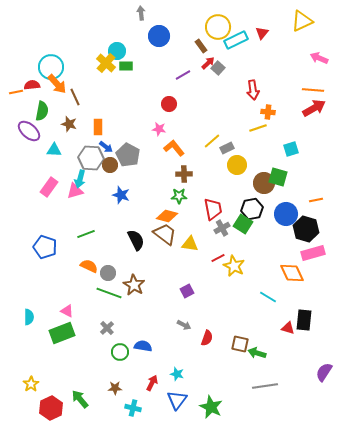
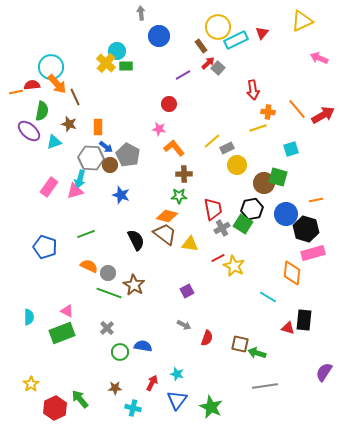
orange line at (313, 90): moved 16 px left, 19 px down; rotated 45 degrees clockwise
red arrow at (314, 108): moved 9 px right, 7 px down
cyan triangle at (54, 150): moved 8 px up; rotated 21 degrees counterclockwise
orange diamond at (292, 273): rotated 30 degrees clockwise
red hexagon at (51, 408): moved 4 px right
